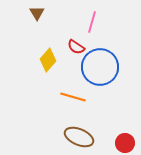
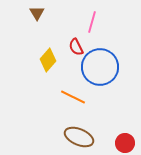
red semicircle: rotated 30 degrees clockwise
orange line: rotated 10 degrees clockwise
